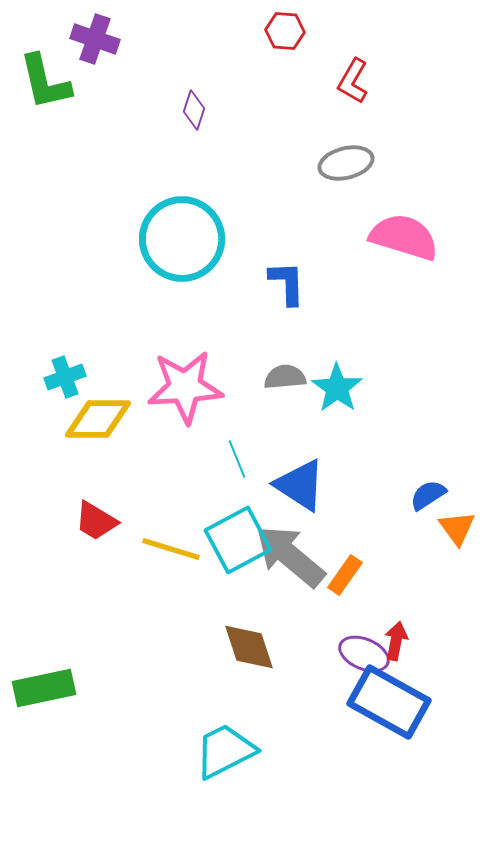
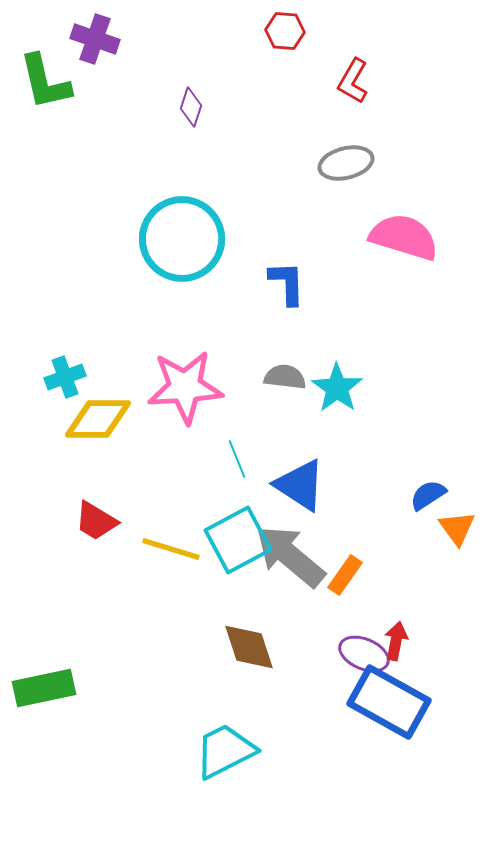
purple diamond: moved 3 px left, 3 px up
gray semicircle: rotated 12 degrees clockwise
